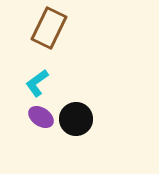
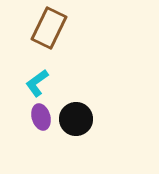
purple ellipse: rotated 40 degrees clockwise
